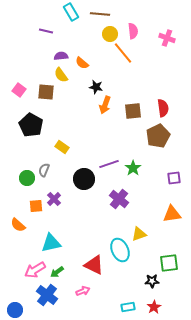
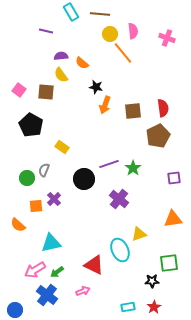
orange triangle at (172, 214): moved 1 px right, 5 px down
